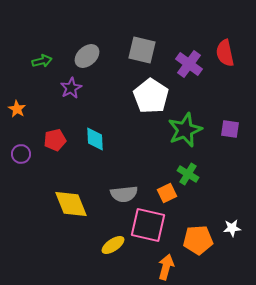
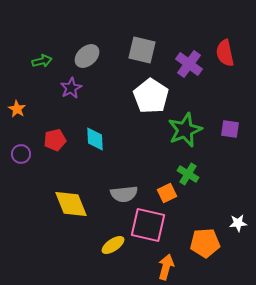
white star: moved 6 px right, 5 px up
orange pentagon: moved 7 px right, 3 px down
